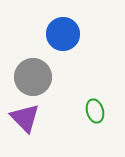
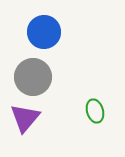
blue circle: moved 19 px left, 2 px up
purple triangle: rotated 24 degrees clockwise
